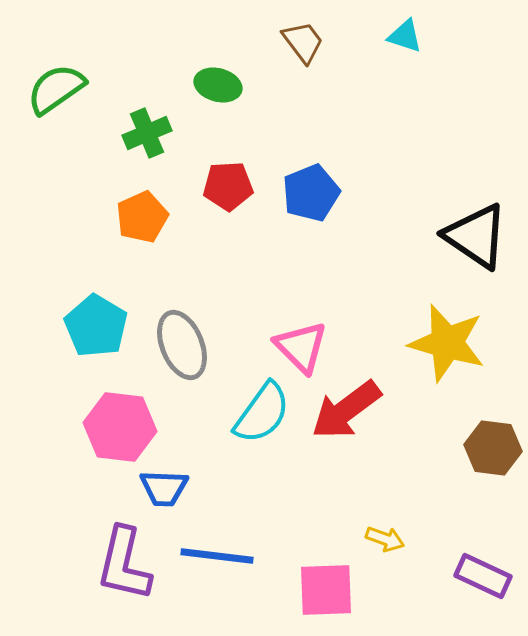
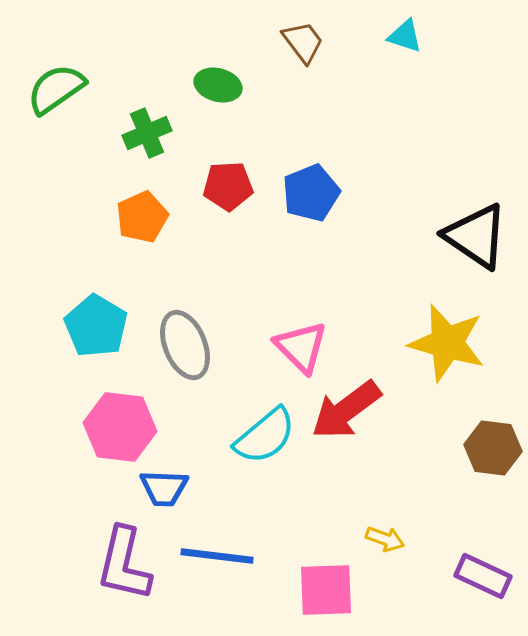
gray ellipse: moved 3 px right
cyan semicircle: moved 3 px right, 23 px down; rotated 14 degrees clockwise
